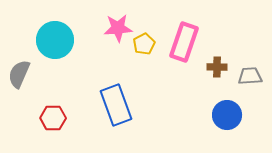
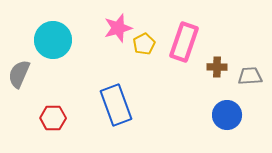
pink star: rotated 12 degrees counterclockwise
cyan circle: moved 2 px left
